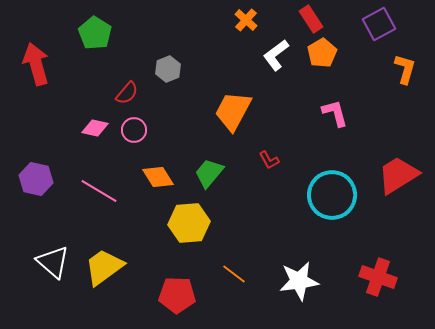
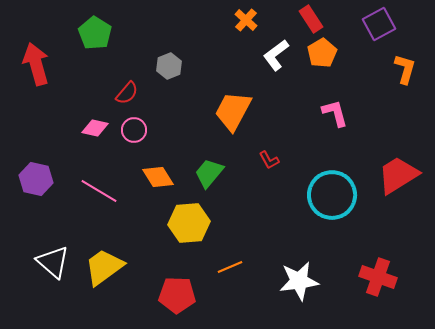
gray hexagon: moved 1 px right, 3 px up
orange line: moved 4 px left, 7 px up; rotated 60 degrees counterclockwise
